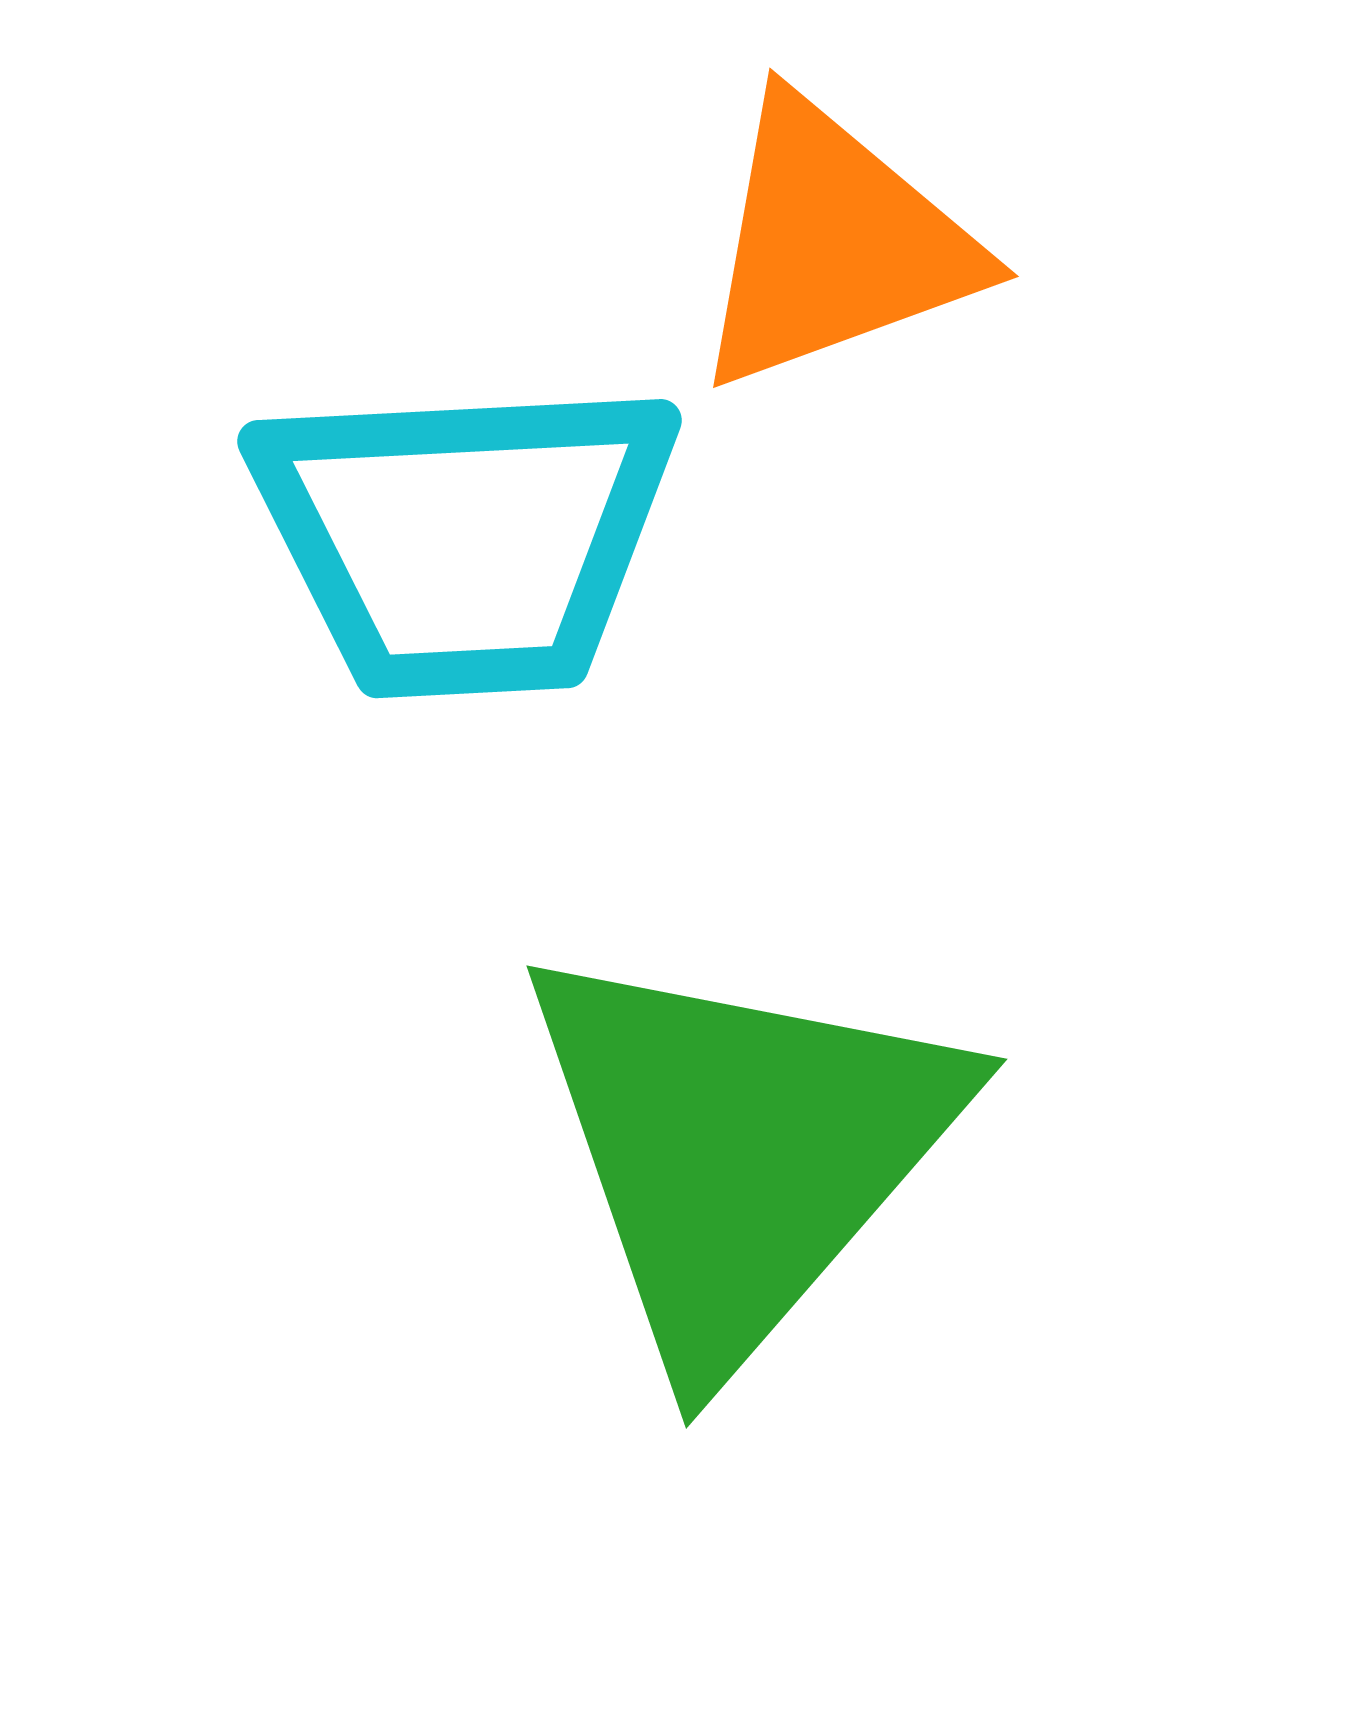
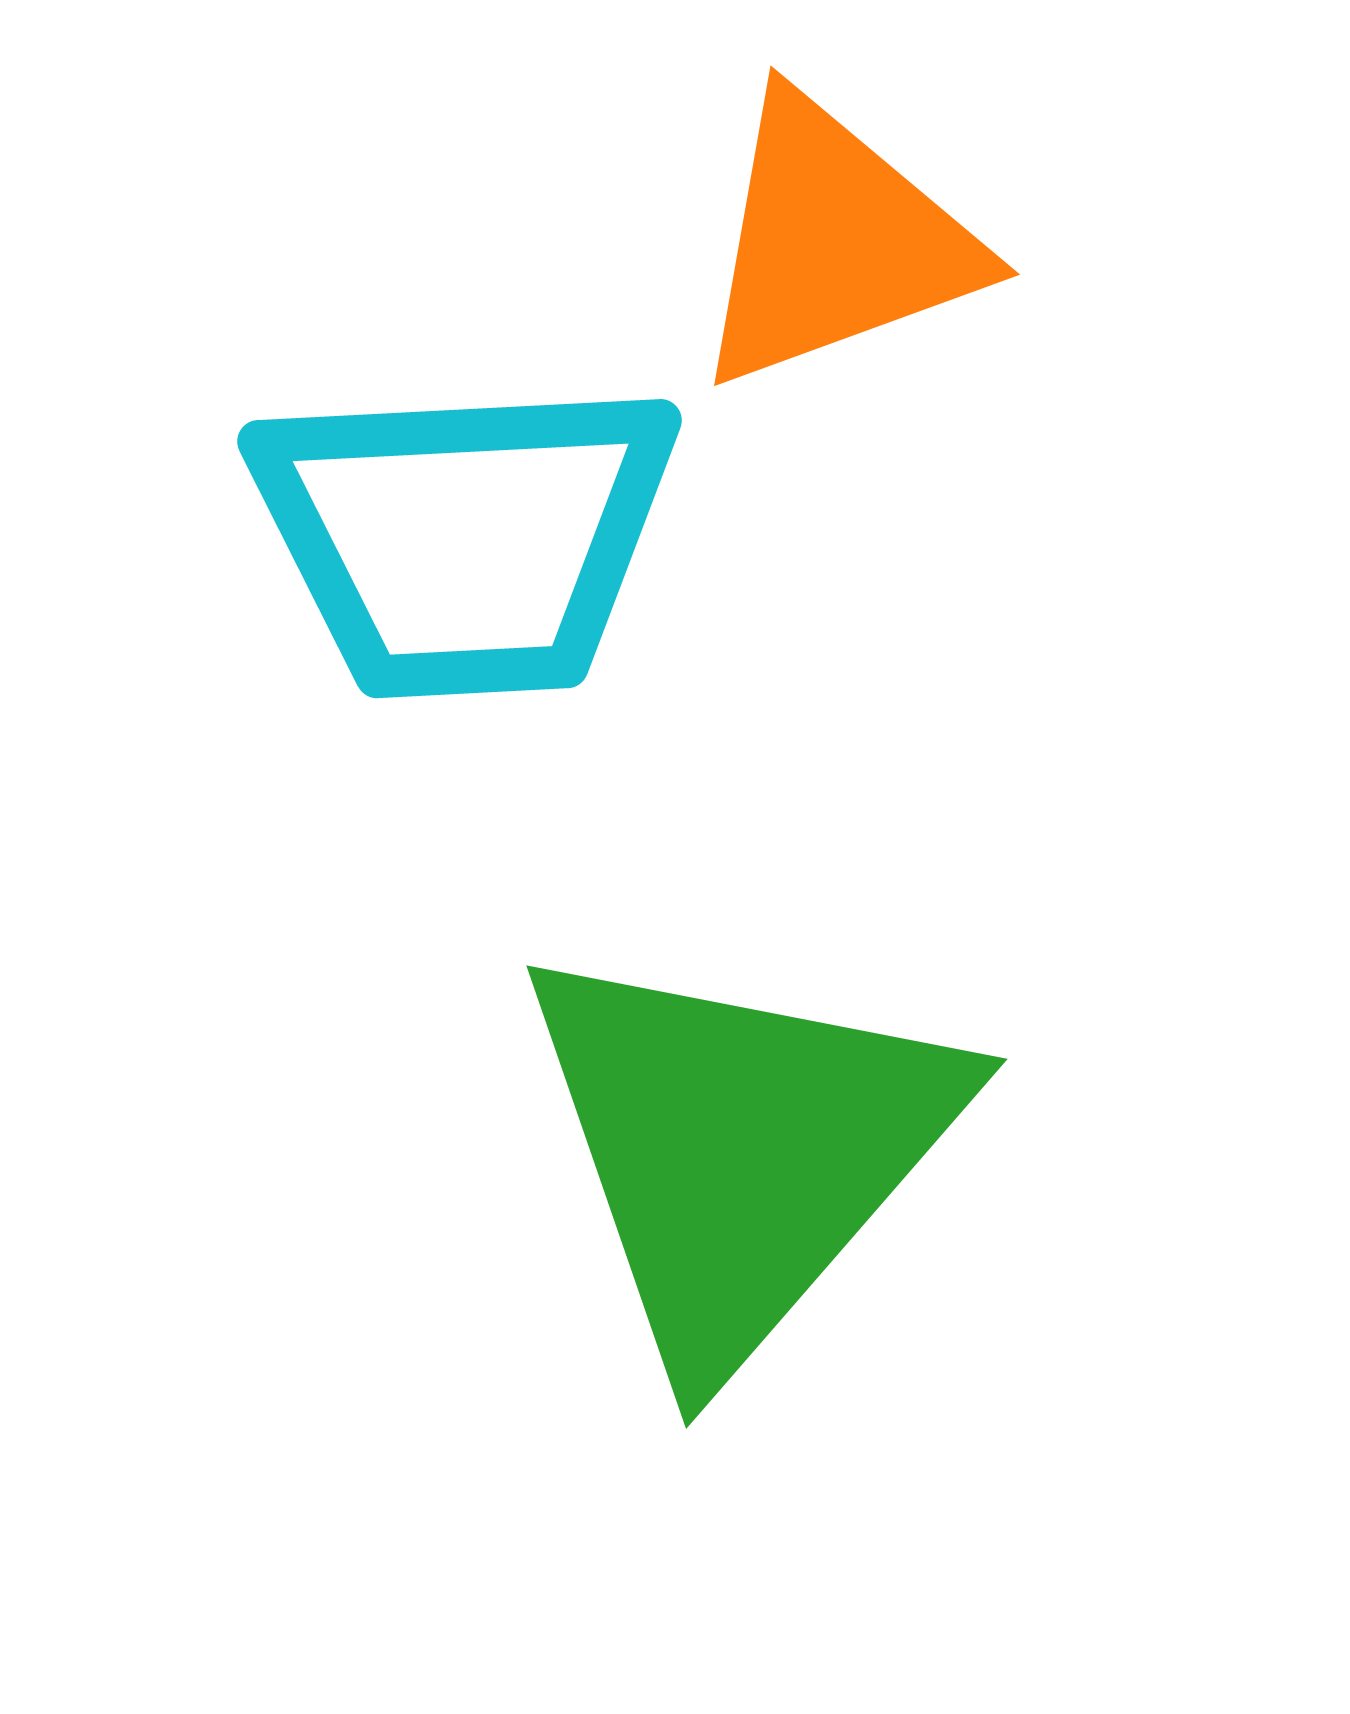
orange triangle: moved 1 px right, 2 px up
